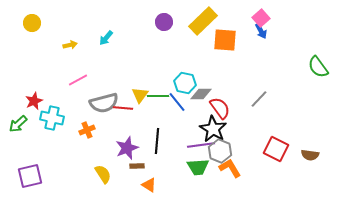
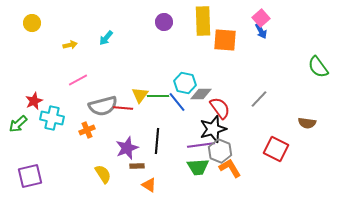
yellow rectangle: rotated 48 degrees counterclockwise
gray semicircle: moved 1 px left, 3 px down
black star: rotated 24 degrees clockwise
brown semicircle: moved 3 px left, 32 px up
